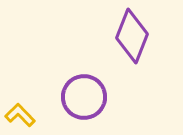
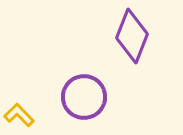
yellow L-shape: moved 1 px left
